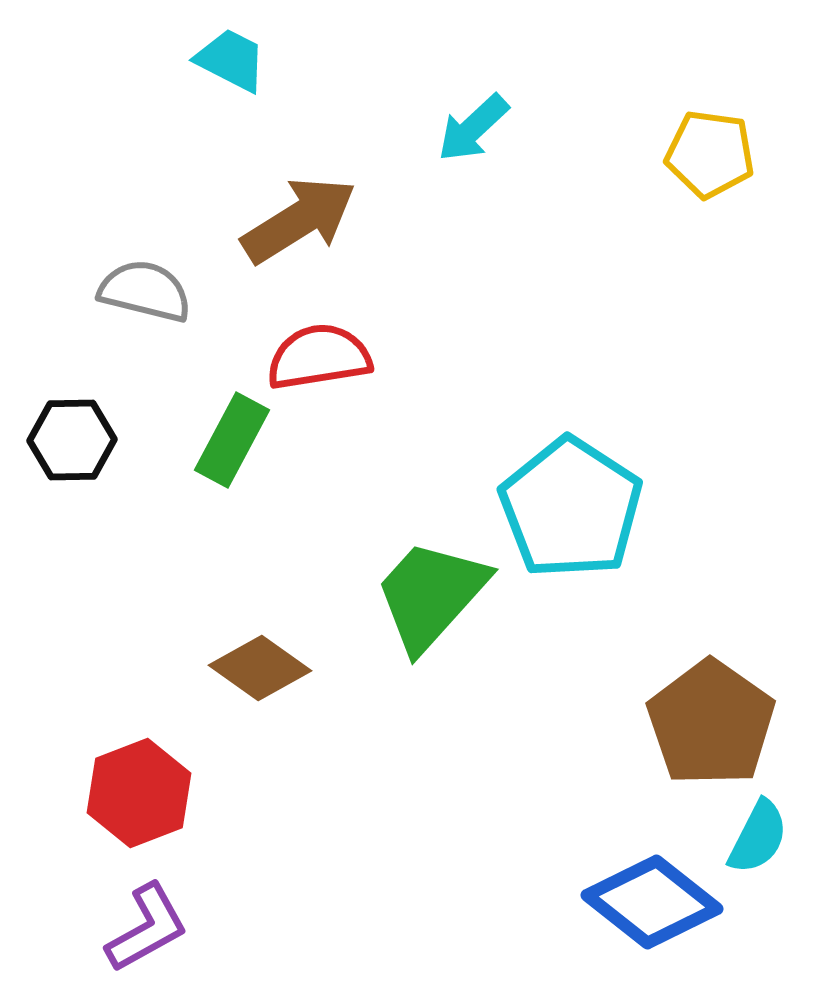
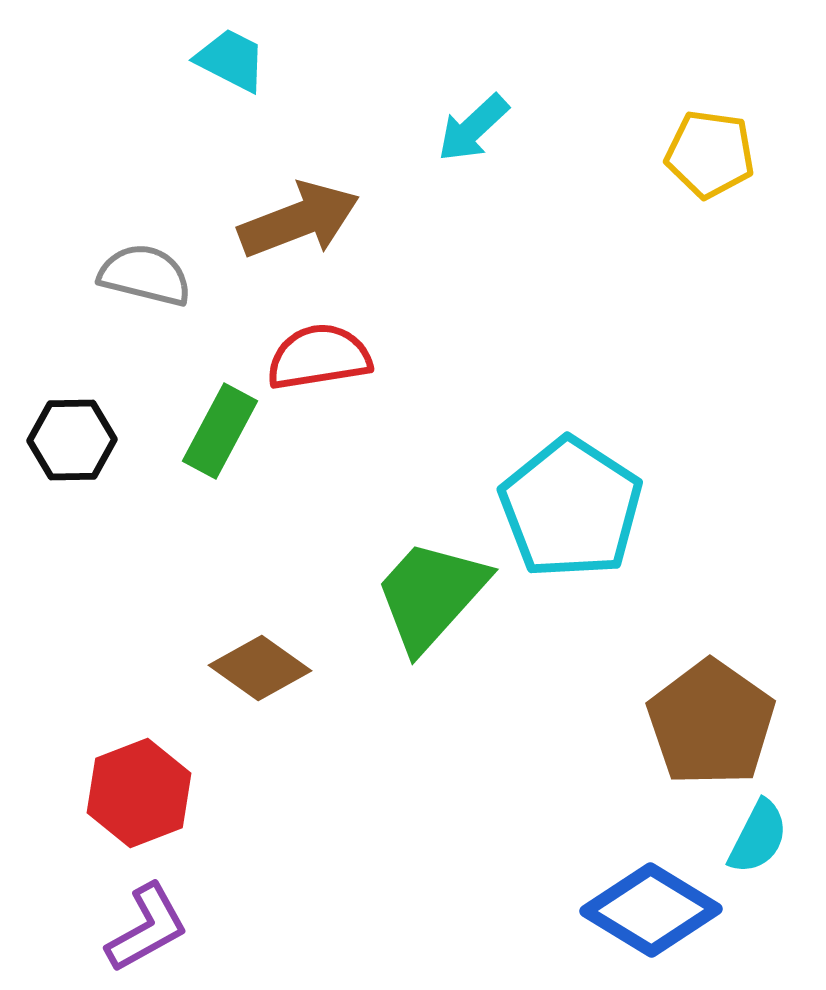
brown arrow: rotated 11 degrees clockwise
gray semicircle: moved 16 px up
green rectangle: moved 12 px left, 9 px up
blue diamond: moved 1 px left, 8 px down; rotated 7 degrees counterclockwise
